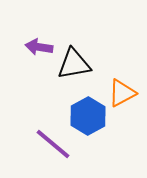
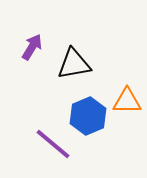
purple arrow: moved 7 px left; rotated 112 degrees clockwise
orange triangle: moved 5 px right, 8 px down; rotated 28 degrees clockwise
blue hexagon: rotated 6 degrees clockwise
